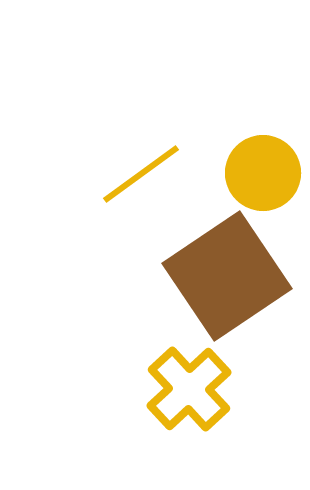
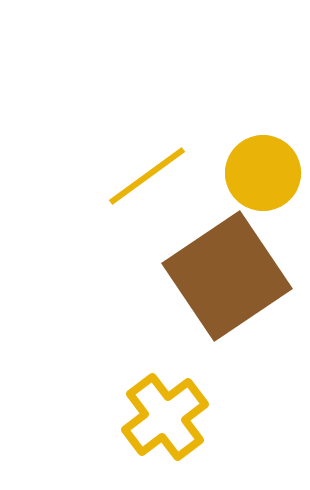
yellow line: moved 6 px right, 2 px down
yellow cross: moved 24 px left, 28 px down; rotated 6 degrees clockwise
